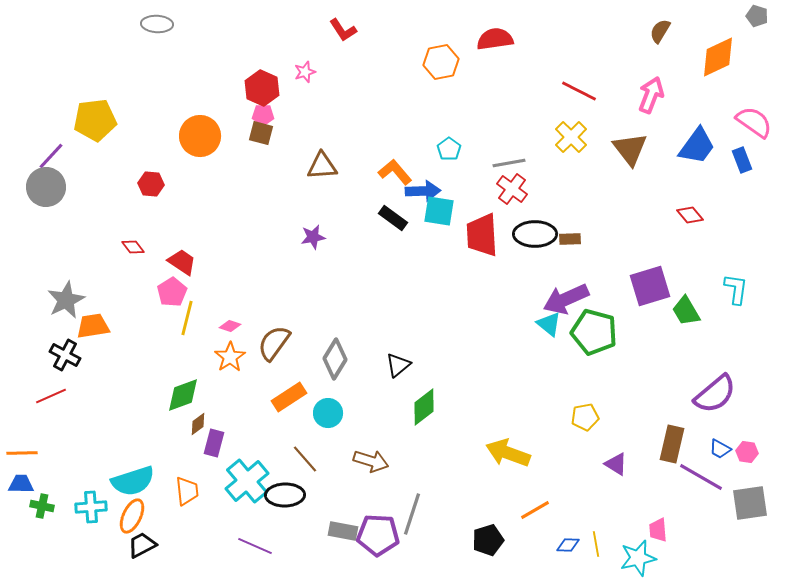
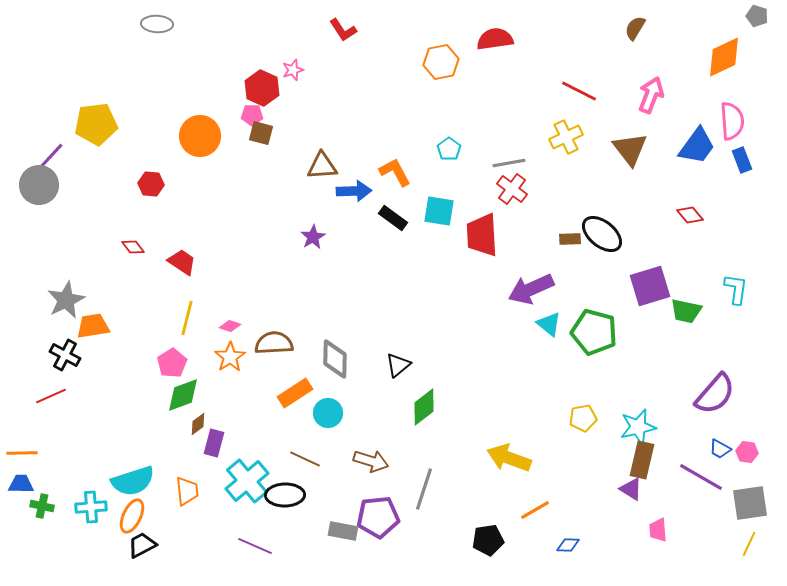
brown semicircle at (660, 31): moved 25 px left, 3 px up
orange diamond at (718, 57): moved 6 px right
pink star at (305, 72): moved 12 px left, 2 px up
pink pentagon at (263, 115): moved 11 px left
yellow pentagon at (95, 120): moved 1 px right, 4 px down
pink semicircle at (754, 122): moved 22 px left, 1 px up; rotated 51 degrees clockwise
yellow cross at (571, 137): moved 5 px left; rotated 20 degrees clockwise
orange L-shape at (395, 172): rotated 12 degrees clockwise
gray circle at (46, 187): moved 7 px left, 2 px up
blue arrow at (423, 191): moved 69 px left
black ellipse at (535, 234): moved 67 px right; rotated 39 degrees clockwise
purple star at (313, 237): rotated 20 degrees counterclockwise
pink pentagon at (172, 292): moved 71 px down
purple arrow at (566, 299): moved 35 px left, 10 px up
green trapezoid at (686, 311): rotated 48 degrees counterclockwise
brown semicircle at (274, 343): rotated 51 degrees clockwise
gray diamond at (335, 359): rotated 30 degrees counterclockwise
purple semicircle at (715, 394): rotated 9 degrees counterclockwise
orange rectangle at (289, 397): moved 6 px right, 4 px up
yellow pentagon at (585, 417): moved 2 px left, 1 px down
brown rectangle at (672, 444): moved 30 px left, 16 px down
yellow arrow at (508, 453): moved 1 px right, 5 px down
brown line at (305, 459): rotated 24 degrees counterclockwise
purple triangle at (616, 464): moved 15 px right, 25 px down
gray line at (412, 514): moved 12 px right, 25 px up
purple pentagon at (378, 535): moved 18 px up; rotated 9 degrees counterclockwise
black pentagon at (488, 540): rotated 8 degrees clockwise
yellow line at (596, 544): moved 153 px right; rotated 35 degrees clockwise
cyan star at (638, 558): moved 131 px up
